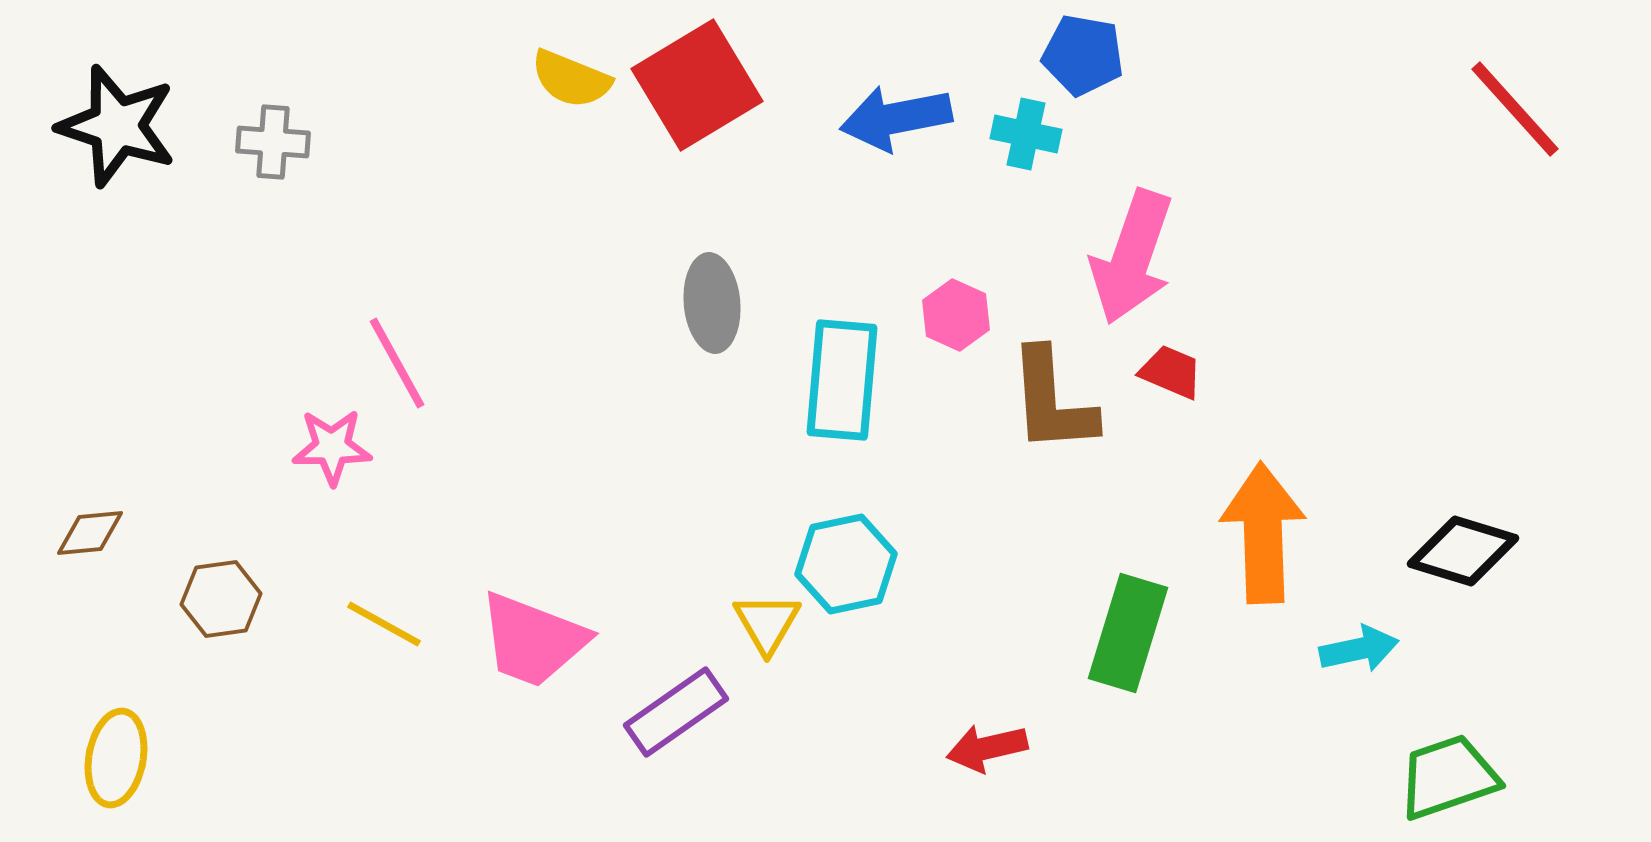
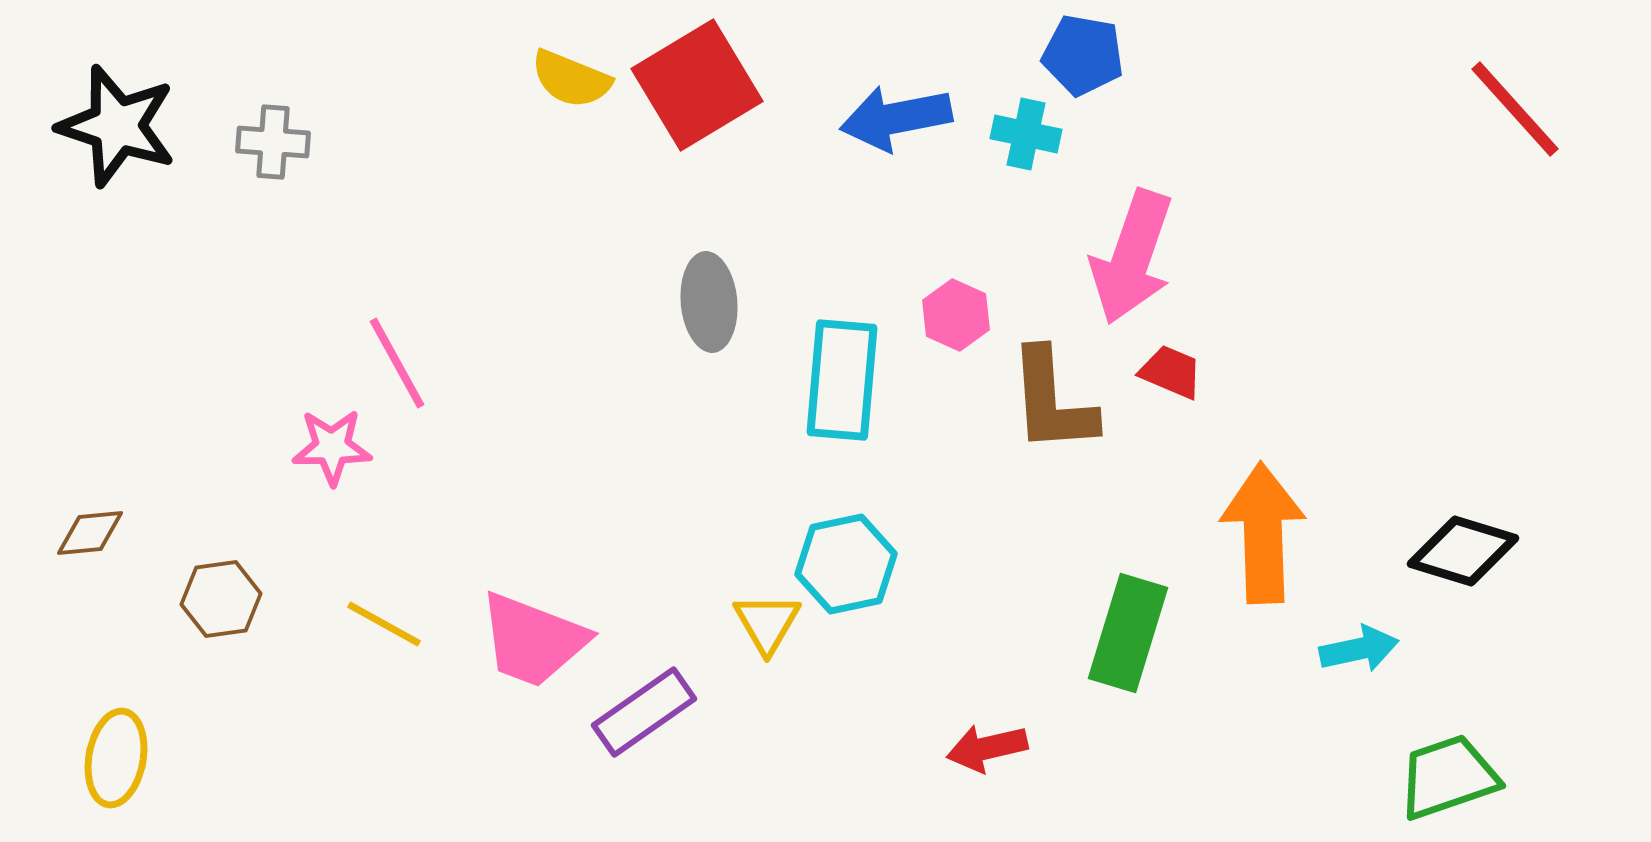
gray ellipse: moved 3 px left, 1 px up
purple rectangle: moved 32 px left
